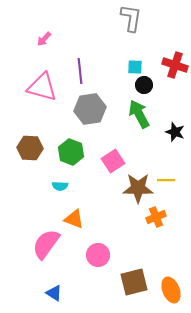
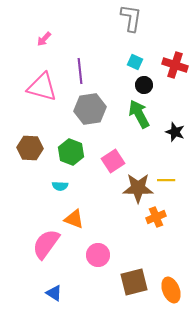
cyan square: moved 5 px up; rotated 21 degrees clockwise
